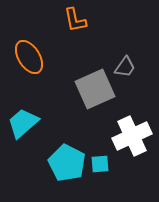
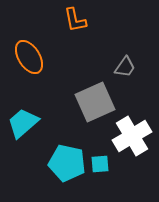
gray square: moved 13 px down
white cross: rotated 6 degrees counterclockwise
cyan pentagon: rotated 15 degrees counterclockwise
